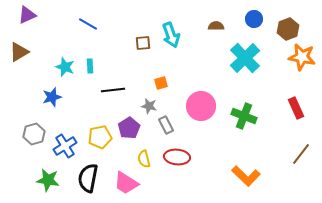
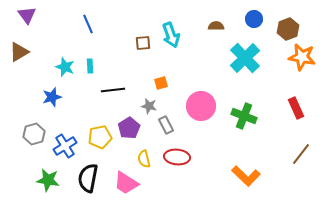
purple triangle: rotated 42 degrees counterclockwise
blue line: rotated 36 degrees clockwise
